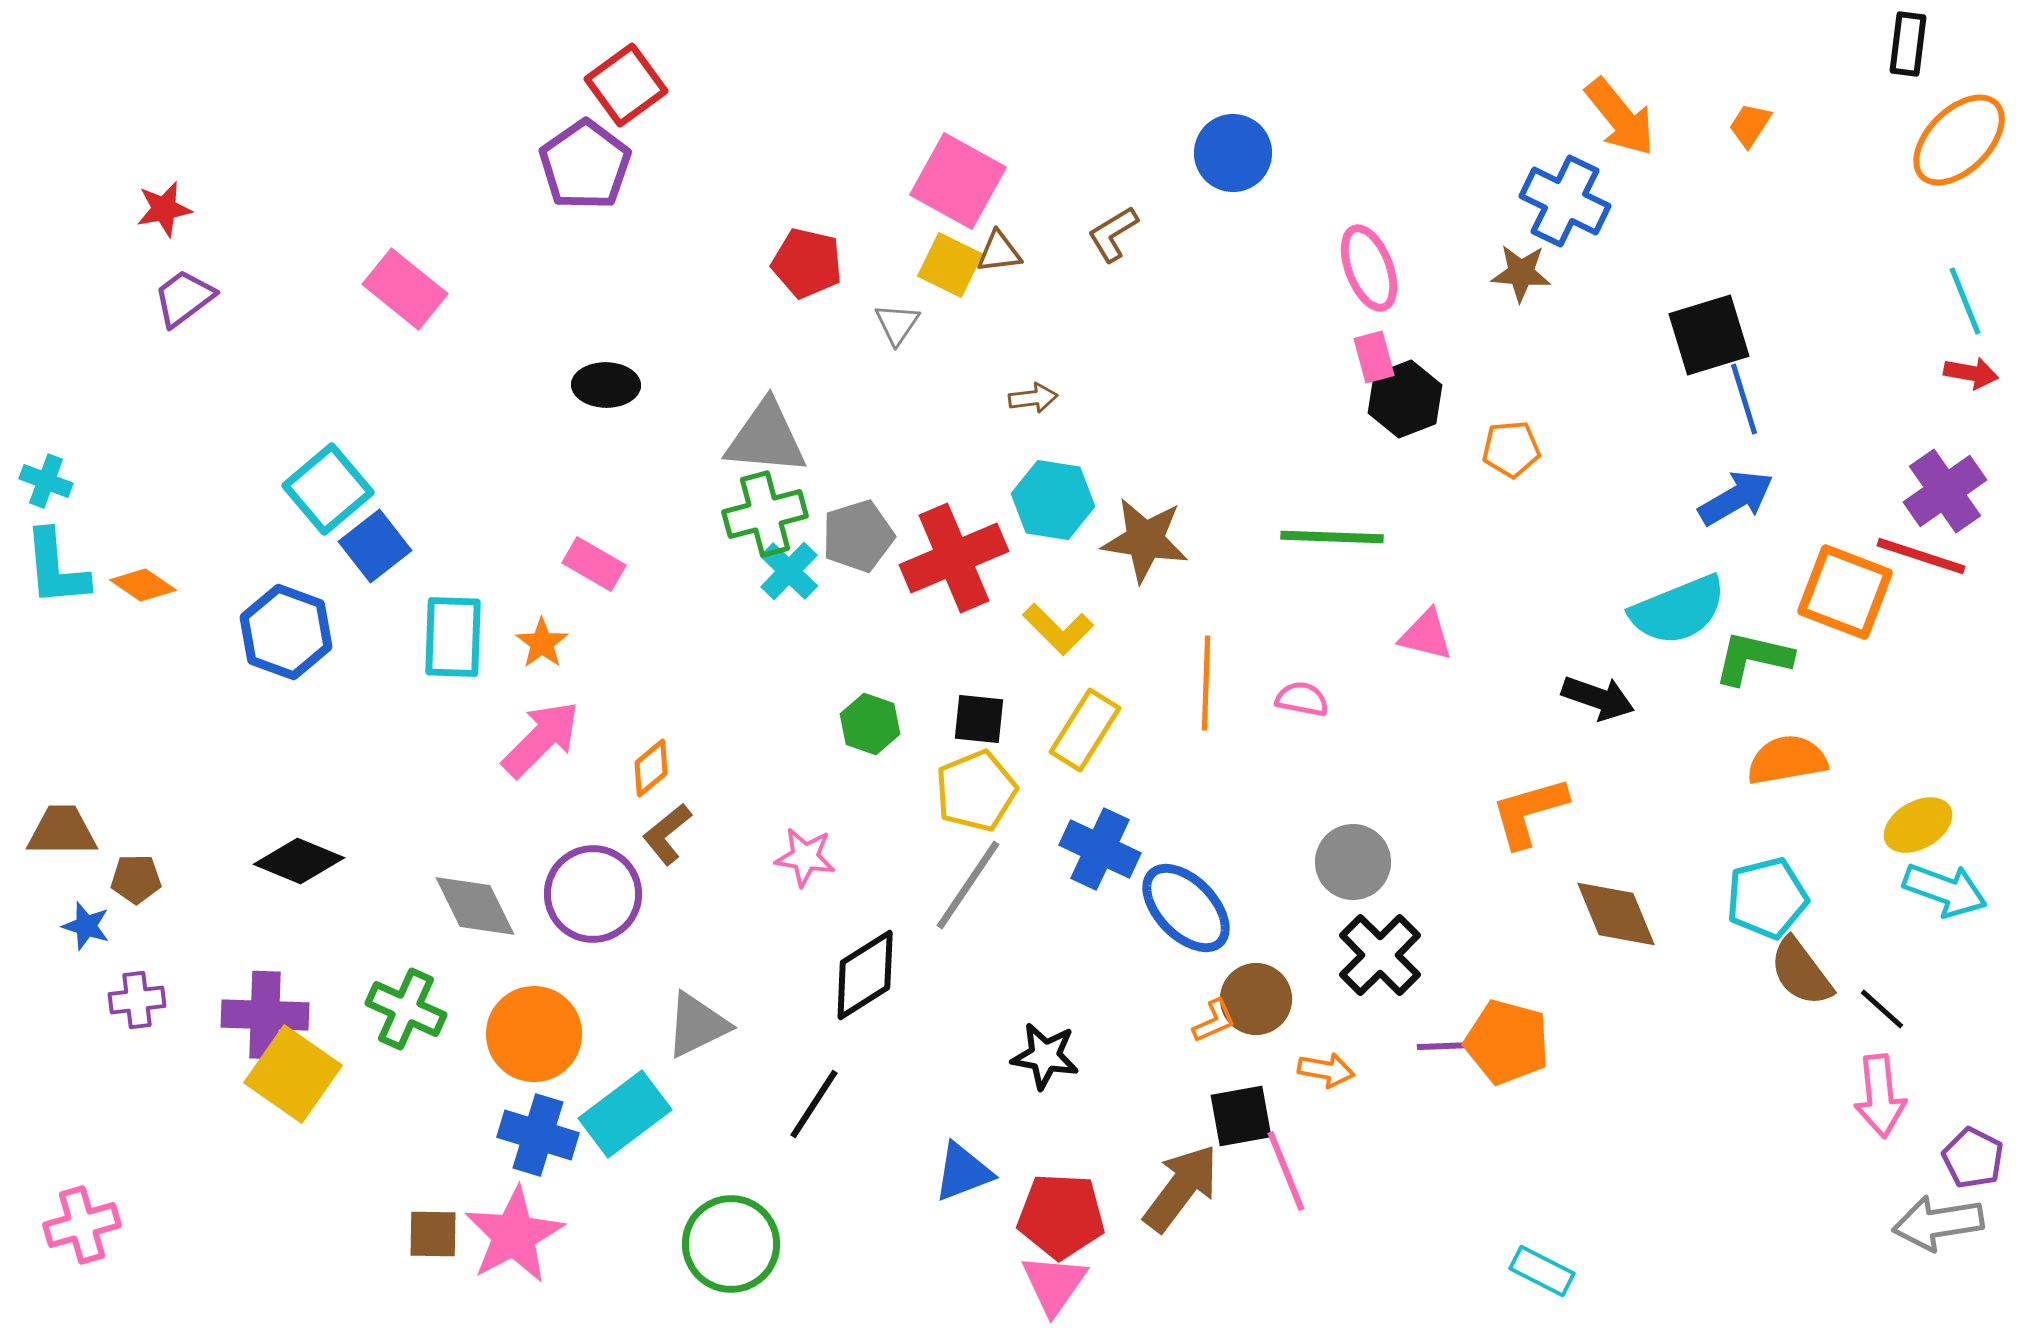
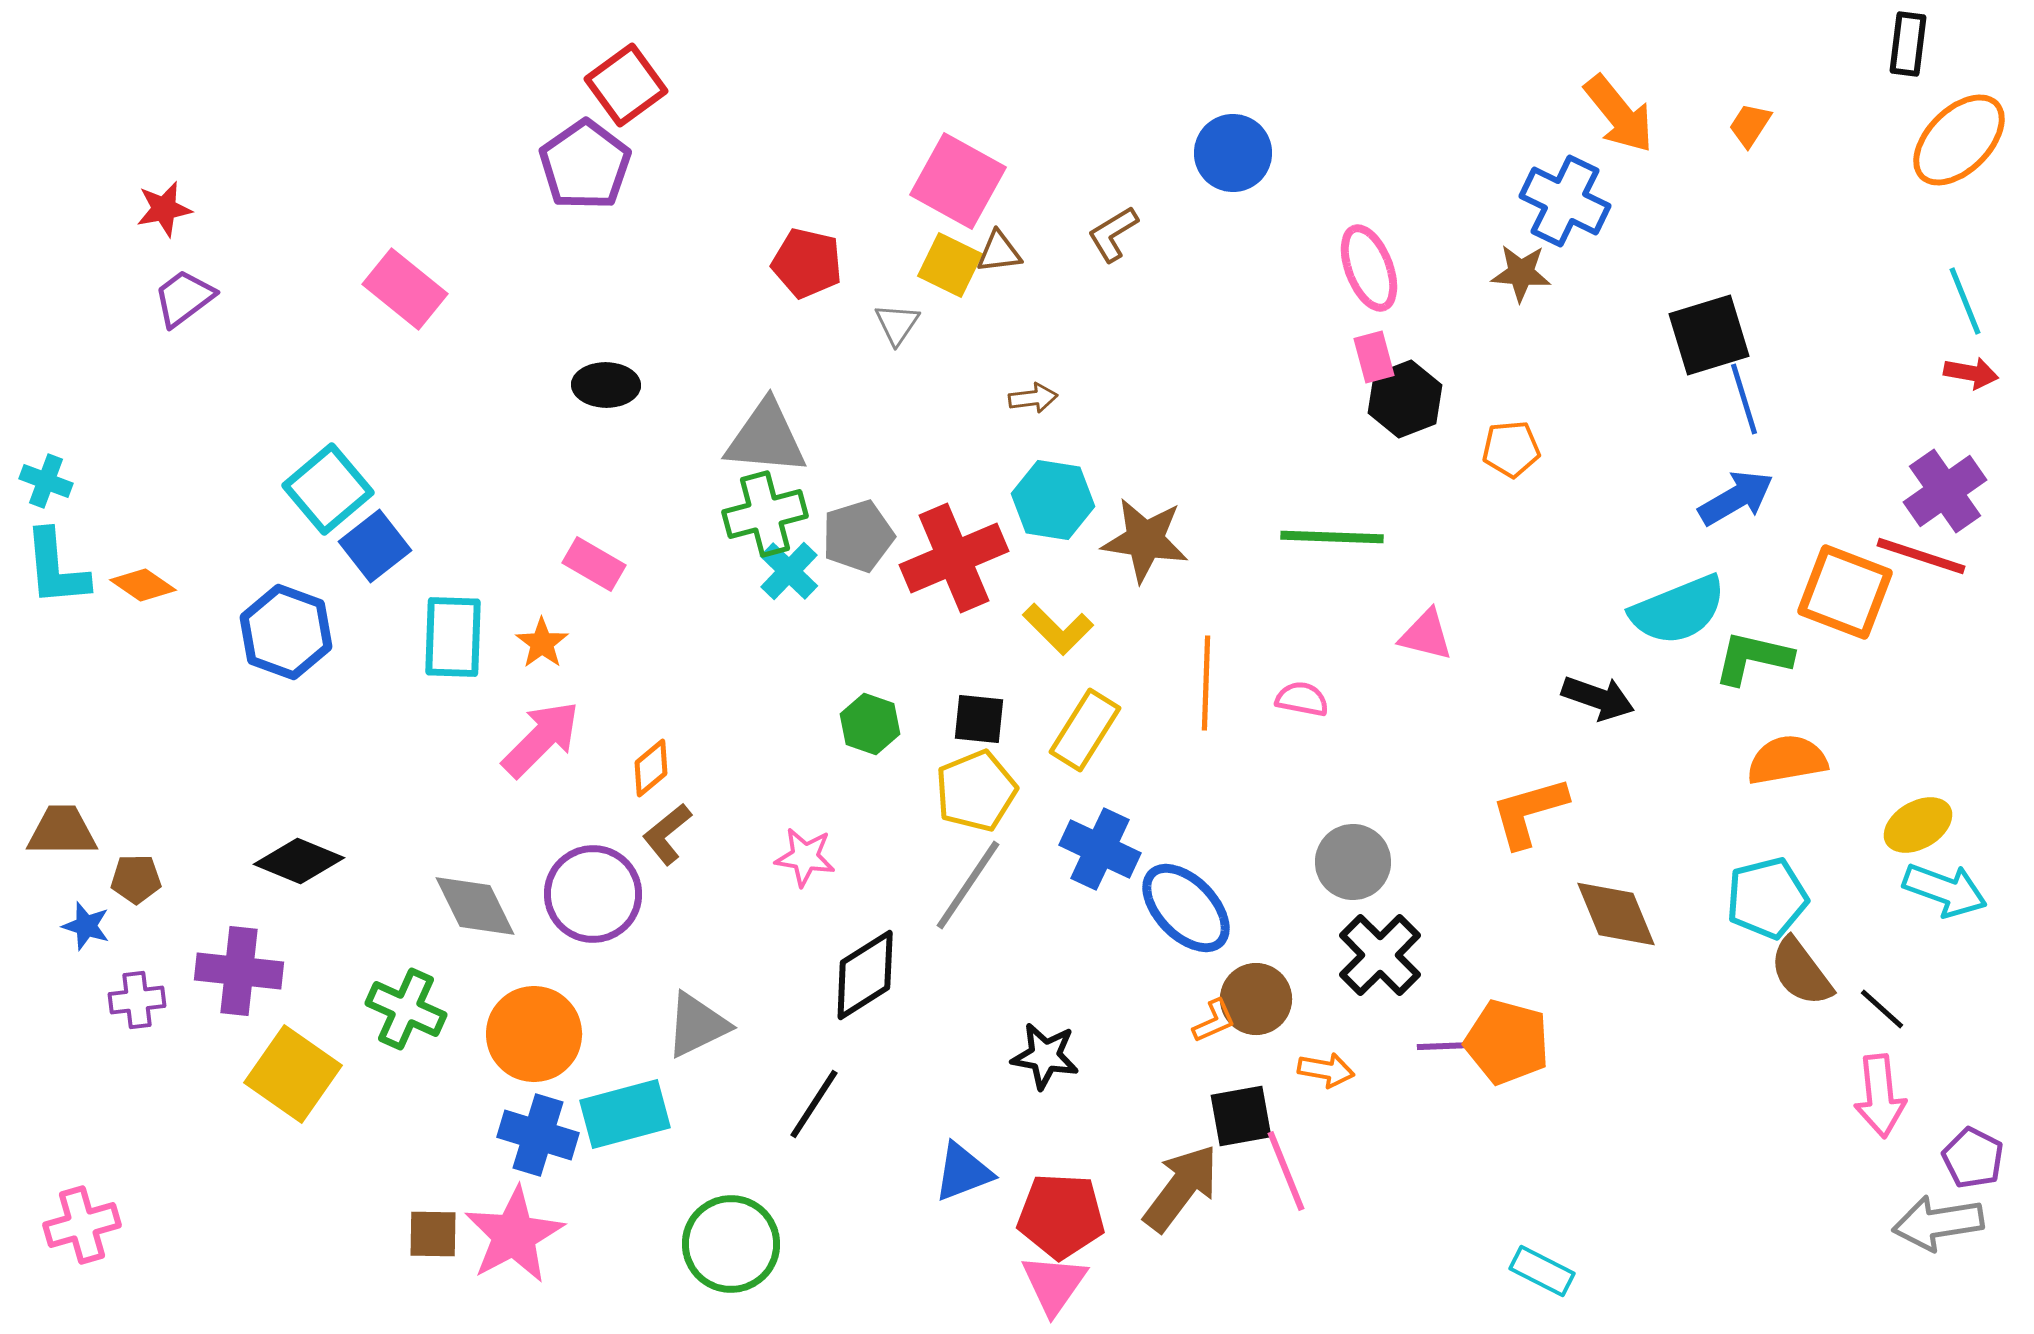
orange arrow at (1620, 117): moved 1 px left, 3 px up
purple cross at (265, 1015): moved 26 px left, 44 px up; rotated 4 degrees clockwise
cyan rectangle at (625, 1114): rotated 22 degrees clockwise
